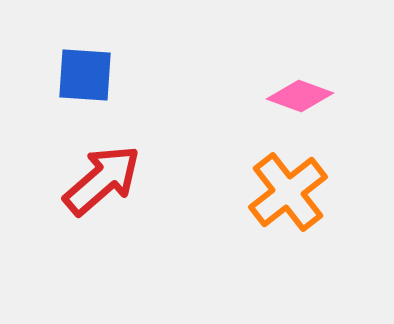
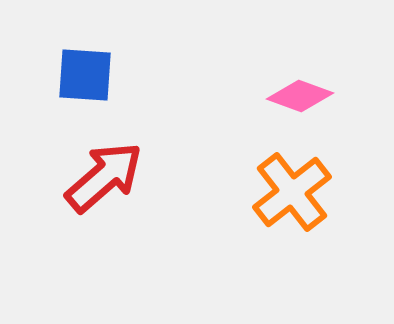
red arrow: moved 2 px right, 3 px up
orange cross: moved 4 px right
